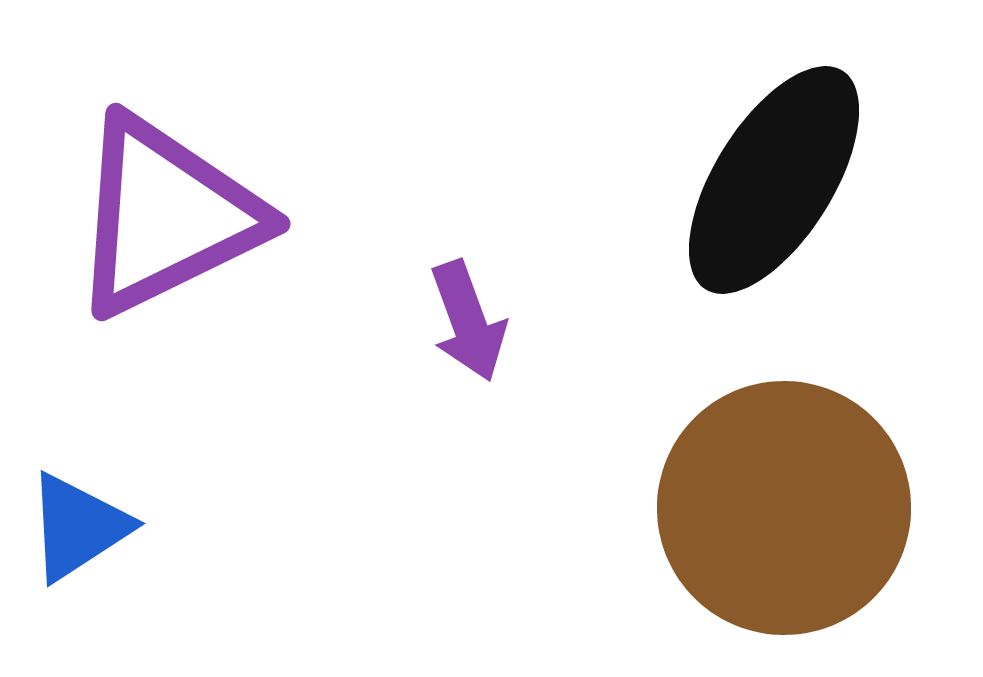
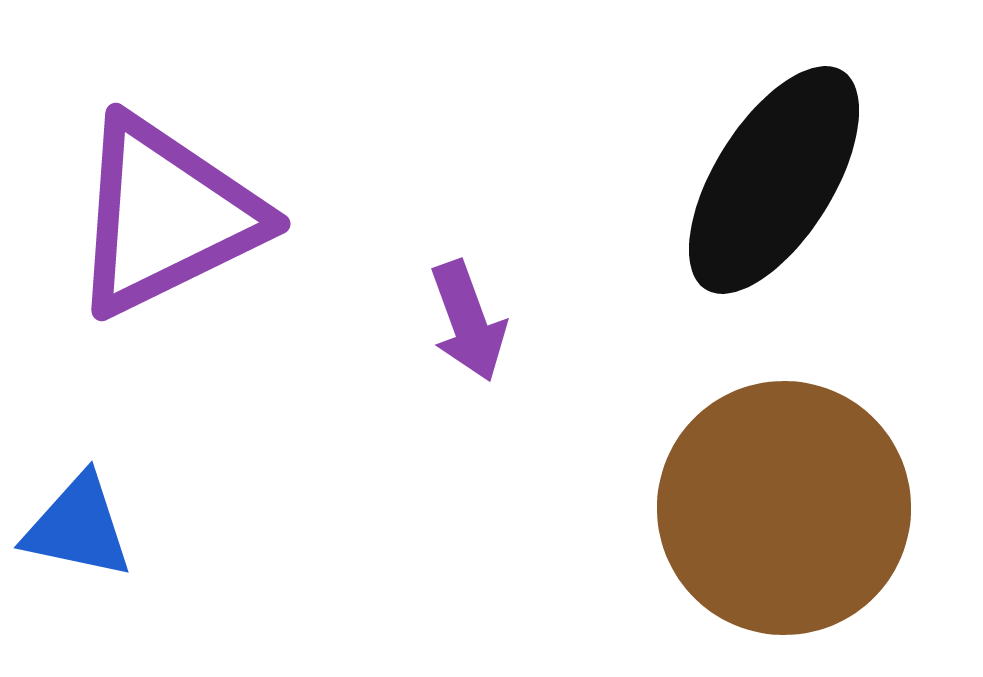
blue triangle: rotated 45 degrees clockwise
